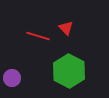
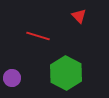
red triangle: moved 13 px right, 12 px up
green hexagon: moved 3 px left, 2 px down
